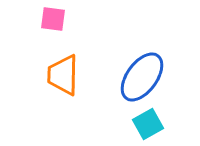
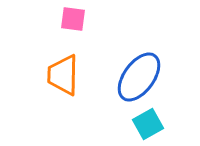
pink square: moved 20 px right
blue ellipse: moved 3 px left
